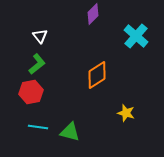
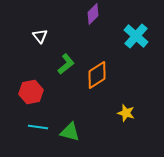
green L-shape: moved 29 px right
